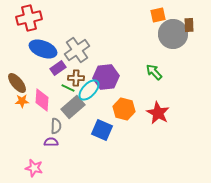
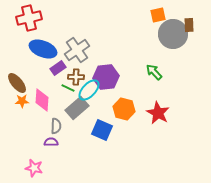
brown cross: moved 1 px up
gray rectangle: moved 4 px right, 1 px down
